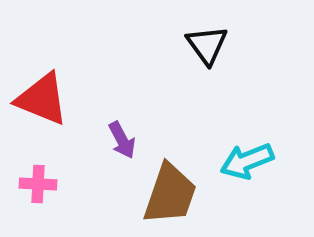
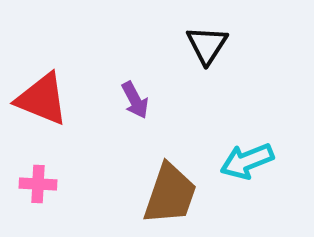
black triangle: rotated 9 degrees clockwise
purple arrow: moved 13 px right, 40 px up
